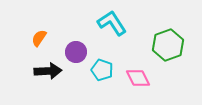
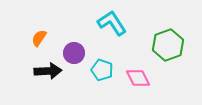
purple circle: moved 2 px left, 1 px down
